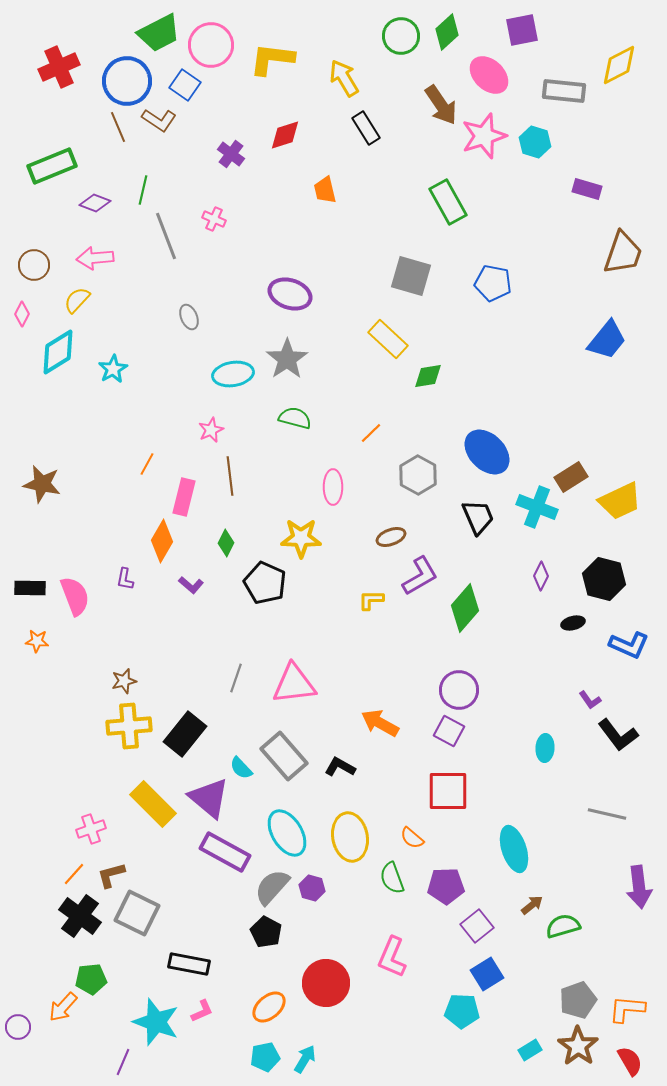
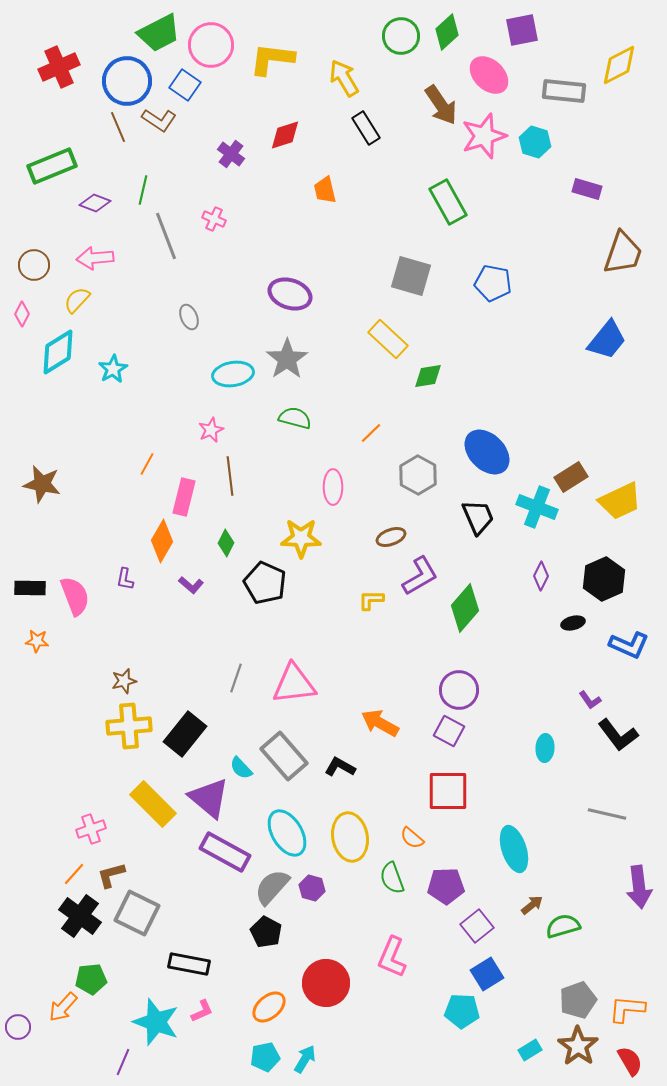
black hexagon at (604, 579): rotated 21 degrees clockwise
